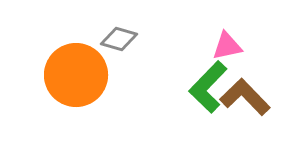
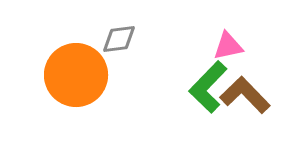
gray diamond: rotated 24 degrees counterclockwise
pink triangle: moved 1 px right
brown L-shape: moved 2 px up
